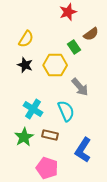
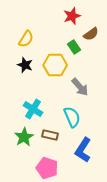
red star: moved 4 px right, 4 px down
cyan semicircle: moved 6 px right, 6 px down
